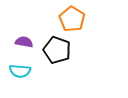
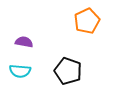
orange pentagon: moved 15 px right, 2 px down; rotated 15 degrees clockwise
black pentagon: moved 11 px right, 21 px down
